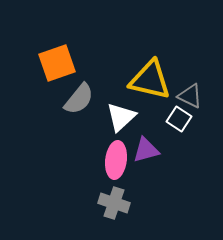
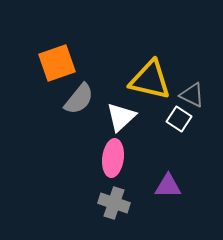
gray triangle: moved 2 px right, 1 px up
purple triangle: moved 22 px right, 36 px down; rotated 16 degrees clockwise
pink ellipse: moved 3 px left, 2 px up
